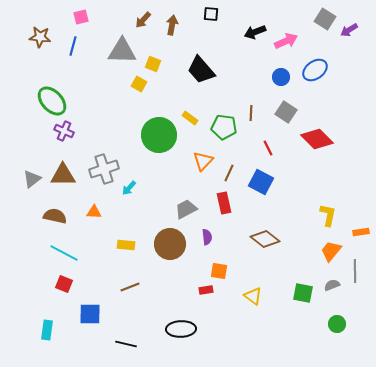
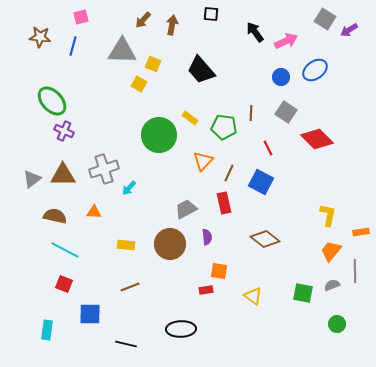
black arrow at (255, 32): rotated 75 degrees clockwise
cyan line at (64, 253): moved 1 px right, 3 px up
